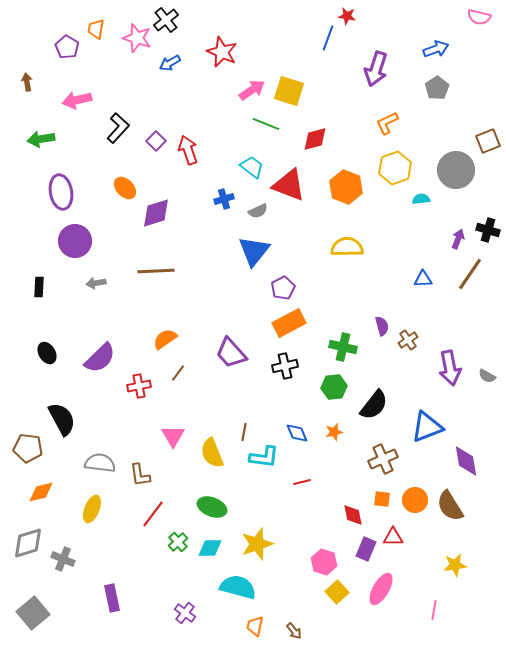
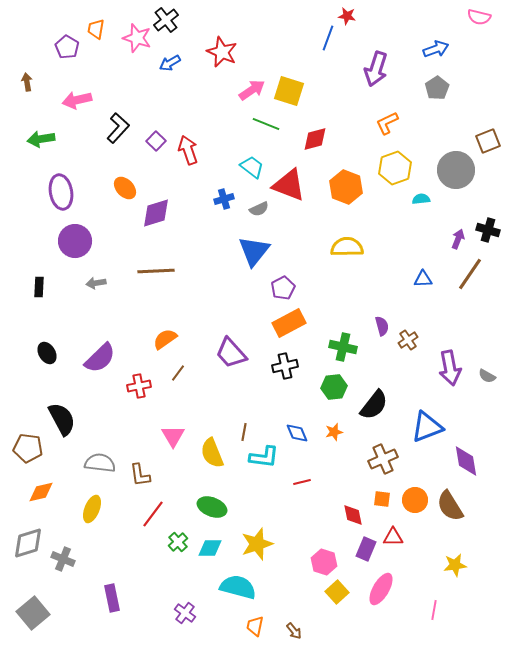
gray semicircle at (258, 211): moved 1 px right, 2 px up
